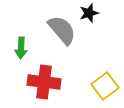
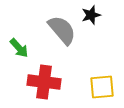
black star: moved 2 px right, 2 px down
green arrow: moved 2 px left; rotated 45 degrees counterclockwise
yellow square: moved 3 px left, 1 px down; rotated 32 degrees clockwise
